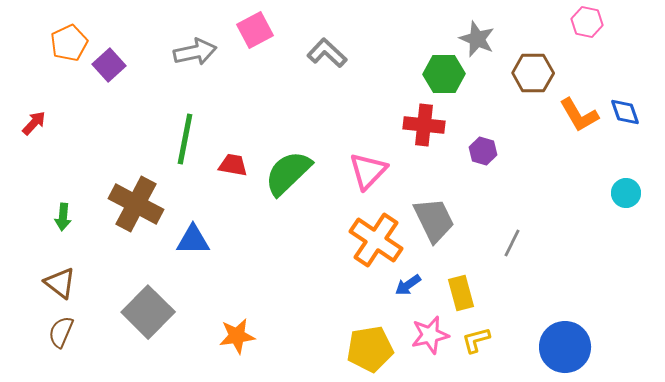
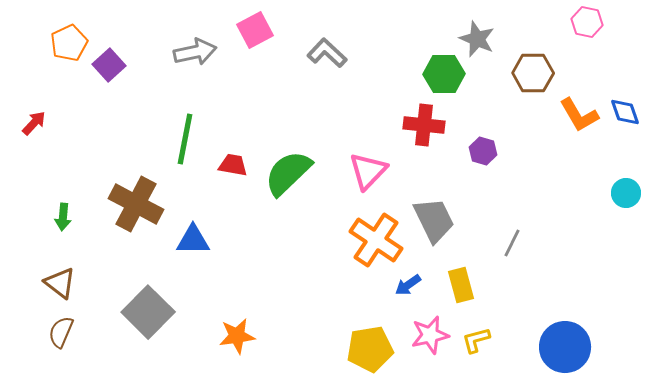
yellow rectangle: moved 8 px up
